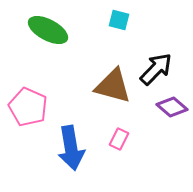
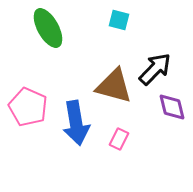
green ellipse: moved 2 px up; rotated 33 degrees clockwise
black arrow: moved 1 px left
brown triangle: moved 1 px right
purple diamond: rotated 36 degrees clockwise
blue arrow: moved 5 px right, 25 px up
